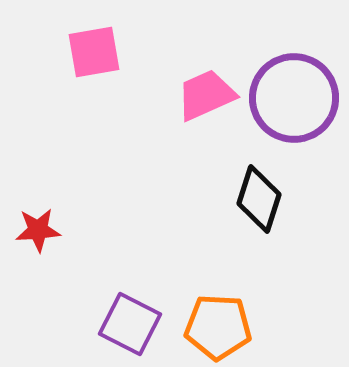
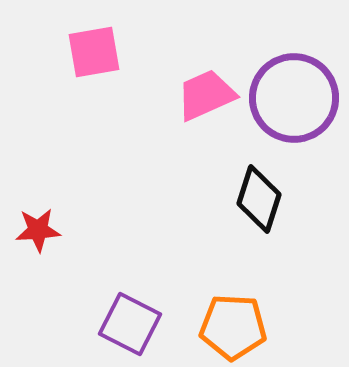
orange pentagon: moved 15 px right
